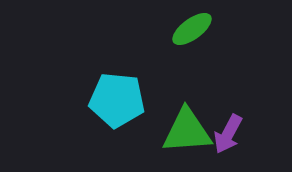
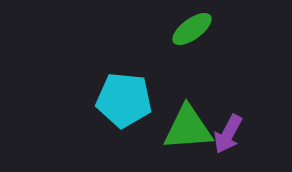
cyan pentagon: moved 7 px right
green triangle: moved 1 px right, 3 px up
